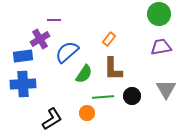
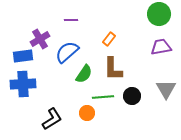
purple line: moved 17 px right
